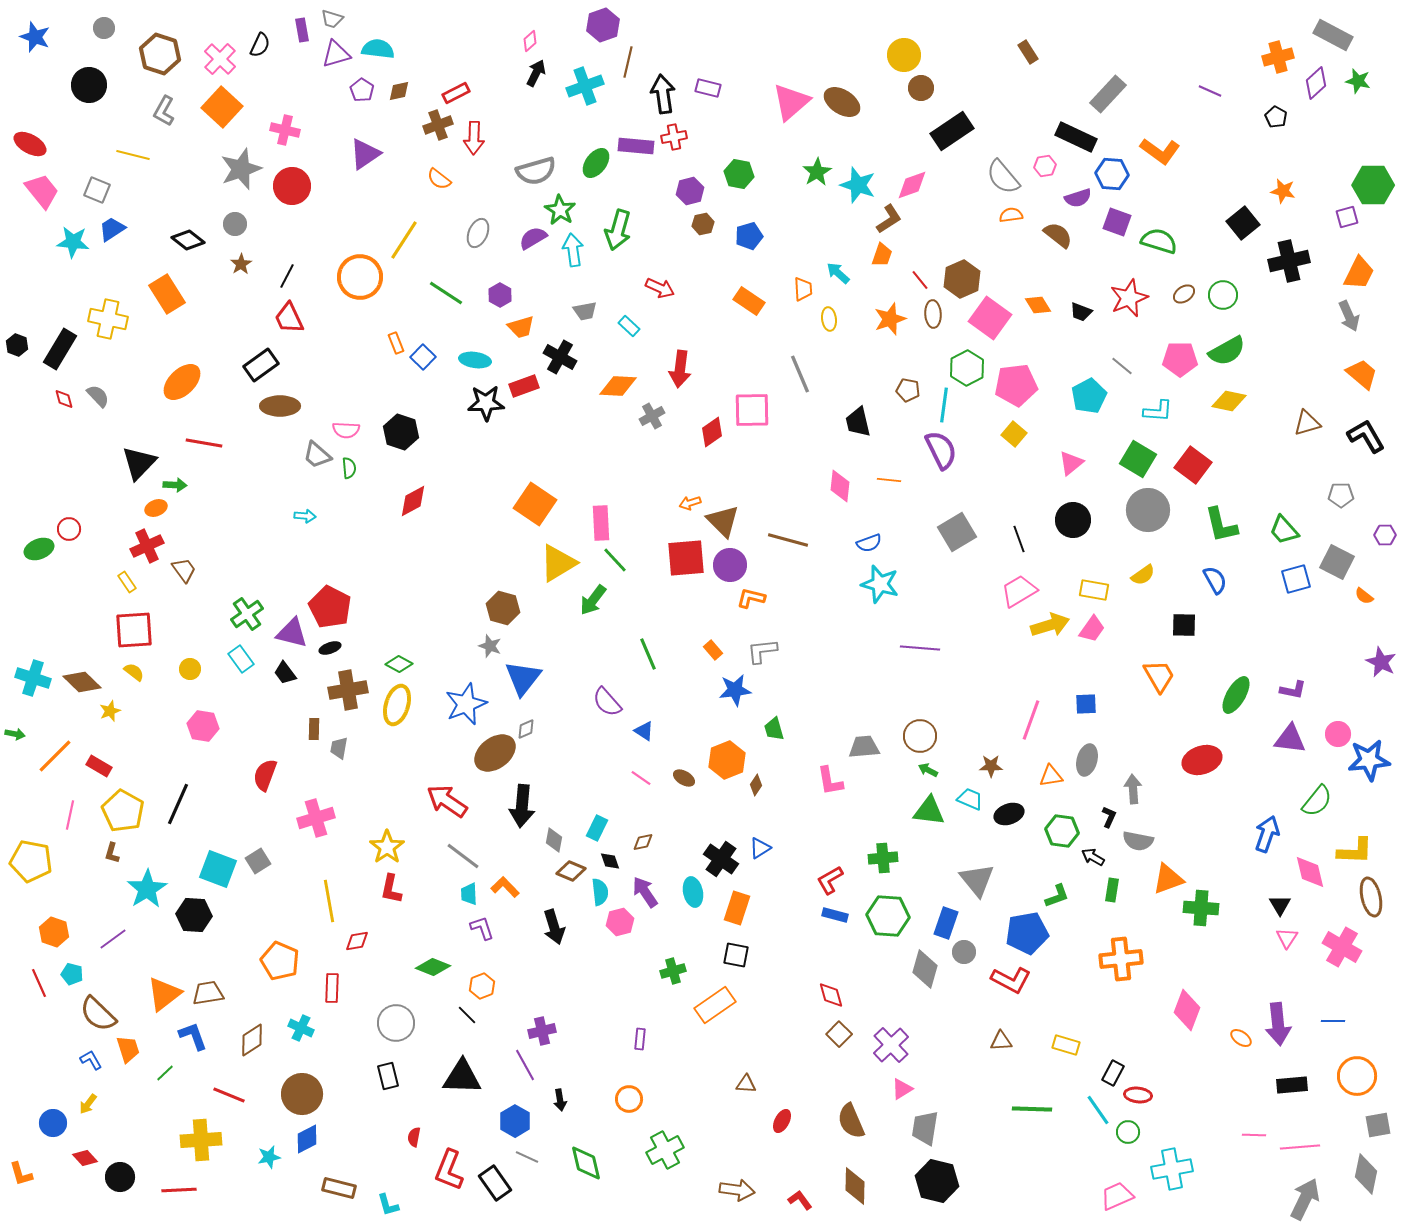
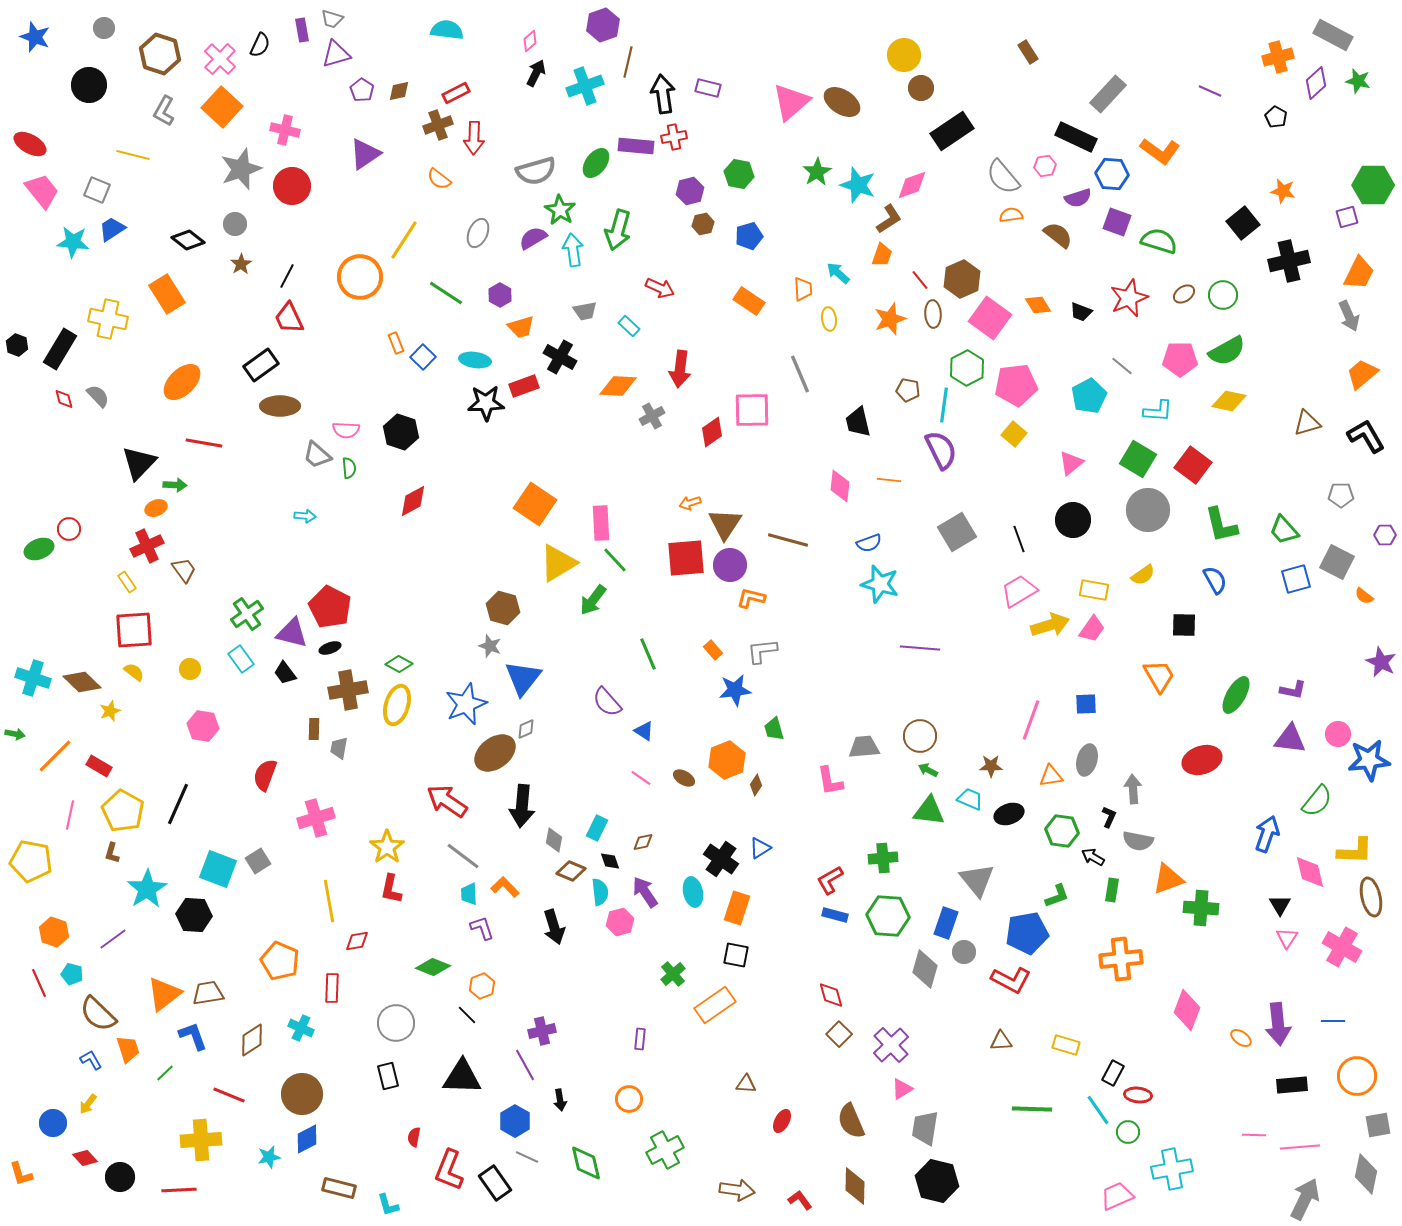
cyan semicircle at (378, 49): moved 69 px right, 19 px up
orange trapezoid at (1362, 374): rotated 80 degrees counterclockwise
brown triangle at (723, 521): moved 2 px right, 3 px down; rotated 18 degrees clockwise
green cross at (673, 971): moved 3 px down; rotated 25 degrees counterclockwise
